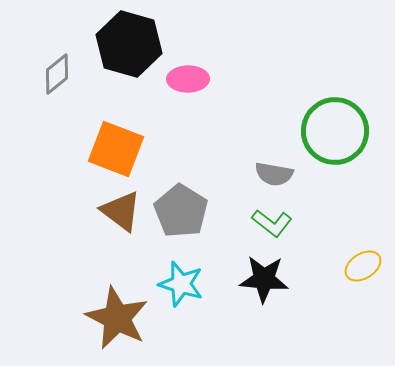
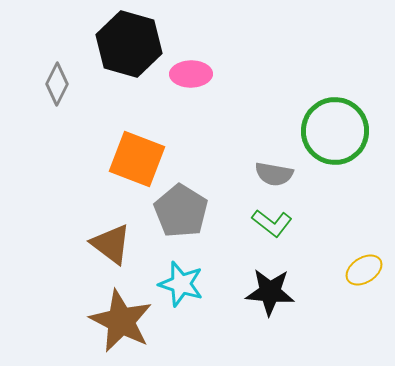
gray diamond: moved 10 px down; rotated 24 degrees counterclockwise
pink ellipse: moved 3 px right, 5 px up
orange square: moved 21 px right, 10 px down
brown triangle: moved 10 px left, 33 px down
yellow ellipse: moved 1 px right, 4 px down
black star: moved 6 px right, 13 px down
brown star: moved 4 px right, 3 px down
